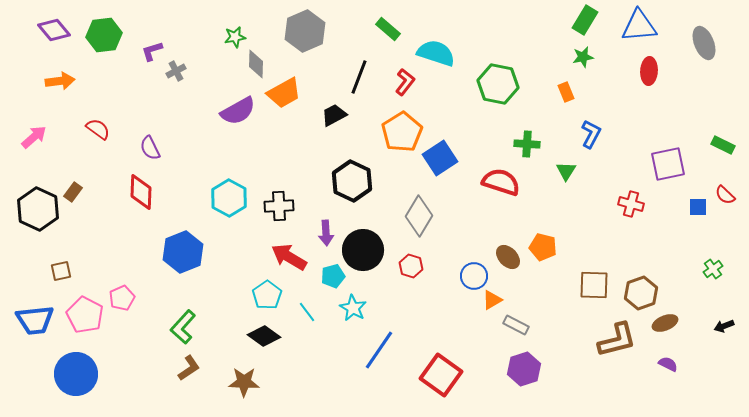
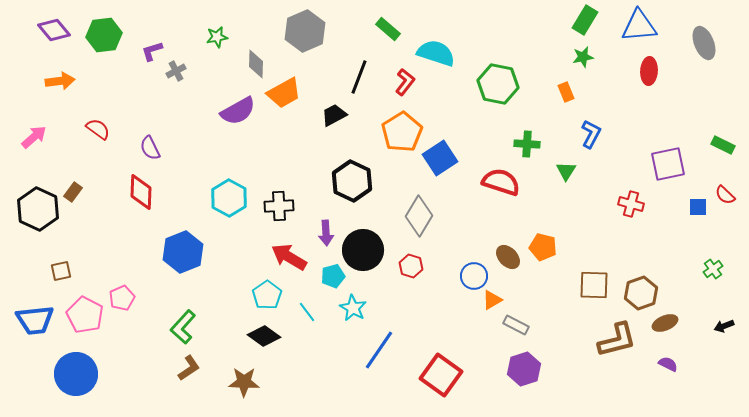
green star at (235, 37): moved 18 px left
